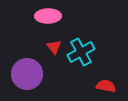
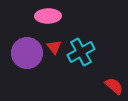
purple circle: moved 21 px up
red semicircle: moved 8 px right; rotated 30 degrees clockwise
